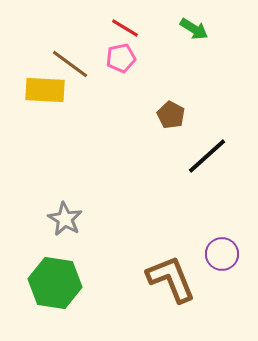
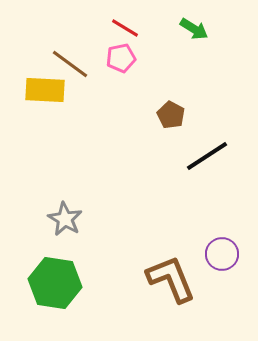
black line: rotated 9 degrees clockwise
